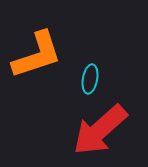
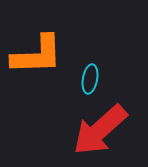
orange L-shape: rotated 16 degrees clockwise
